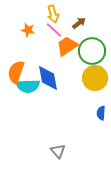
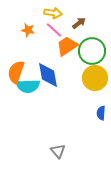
yellow arrow: moved 1 px up; rotated 66 degrees counterclockwise
blue diamond: moved 3 px up
